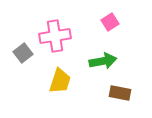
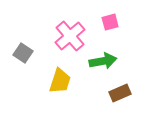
pink square: rotated 18 degrees clockwise
pink cross: moved 15 px right; rotated 32 degrees counterclockwise
gray square: rotated 18 degrees counterclockwise
brown rectangle: rotated 35 degrees counterclockwise
